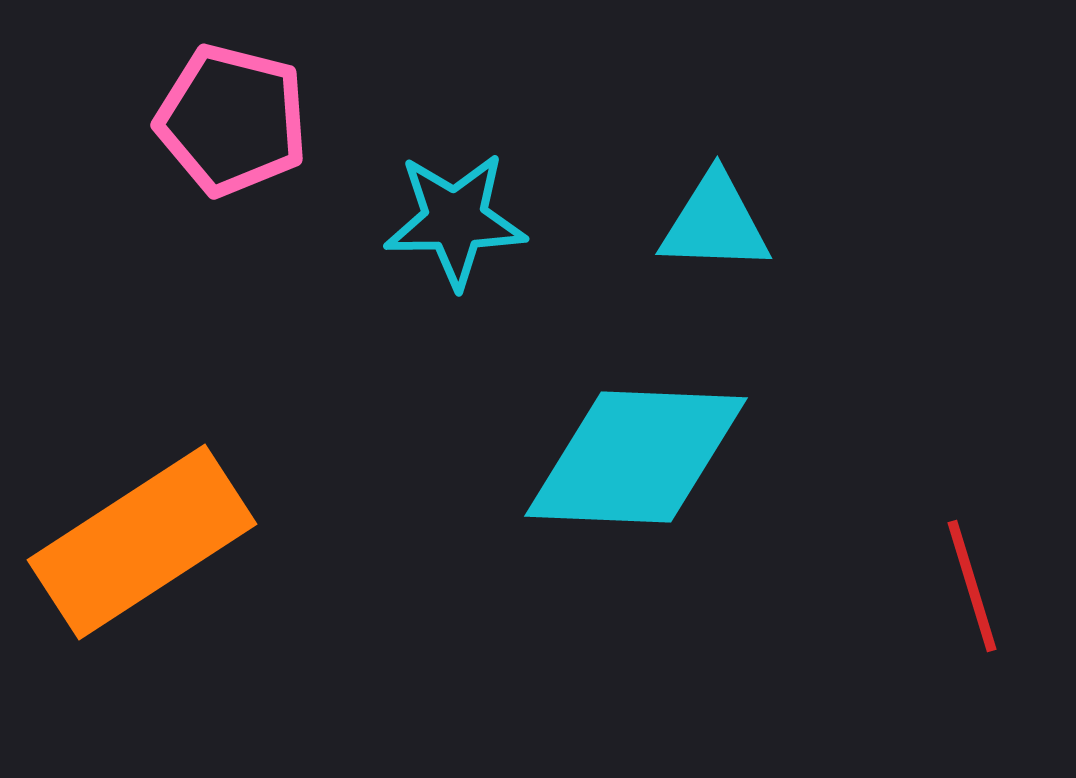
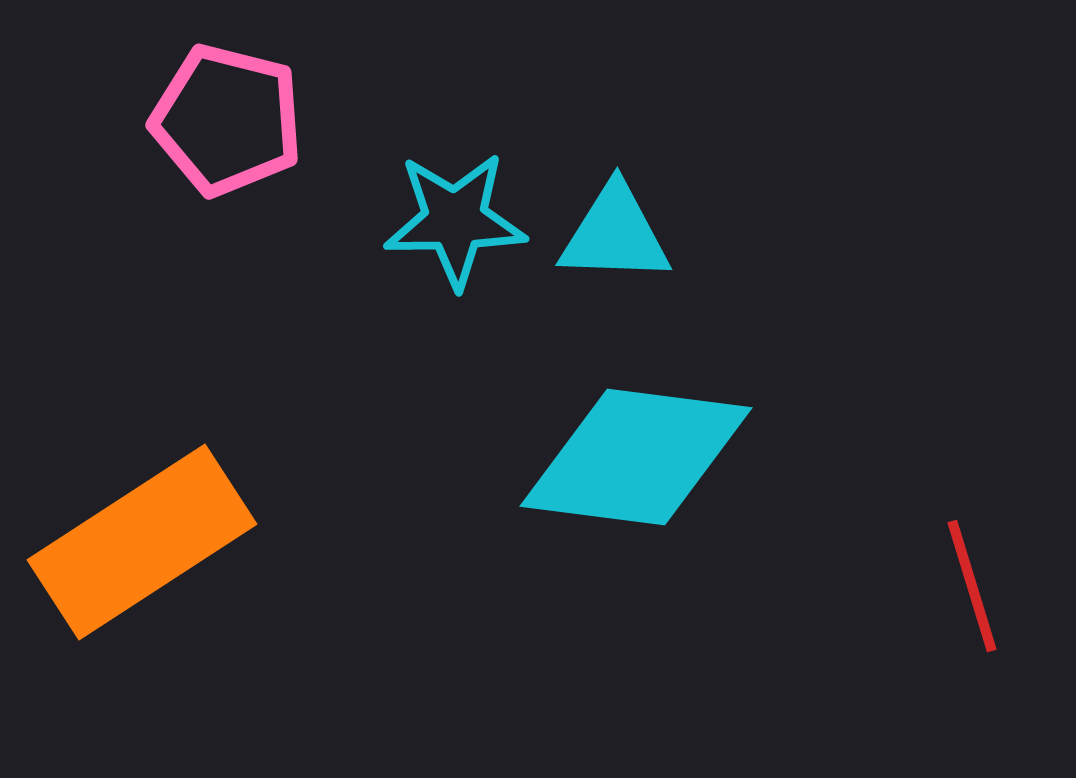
pink pentagon: moved 5 px left
cyan triangle: moved 100 px left, 11 px down
cyan diamond: rotated 5 degrees clockwise
